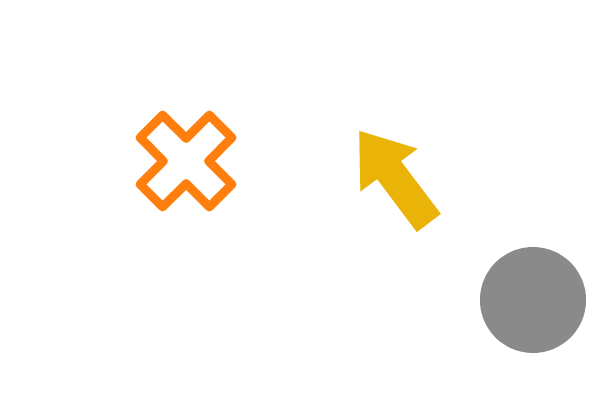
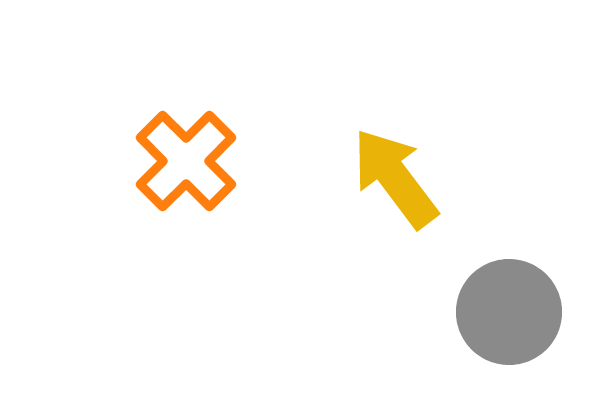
gray circle: moved 24 px left, 12 px down
